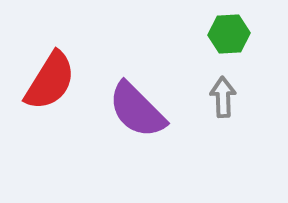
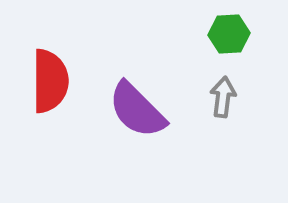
red semicircle: rotated 32 degrees counterclockwise
gray arrow: rotated 9 degrees clockwise
